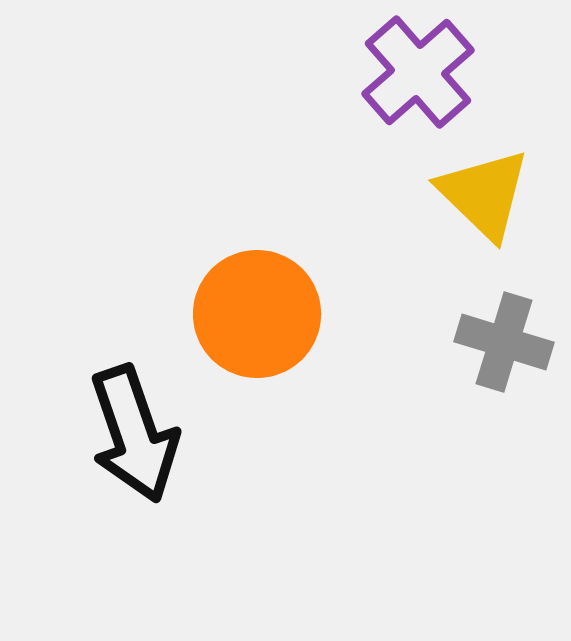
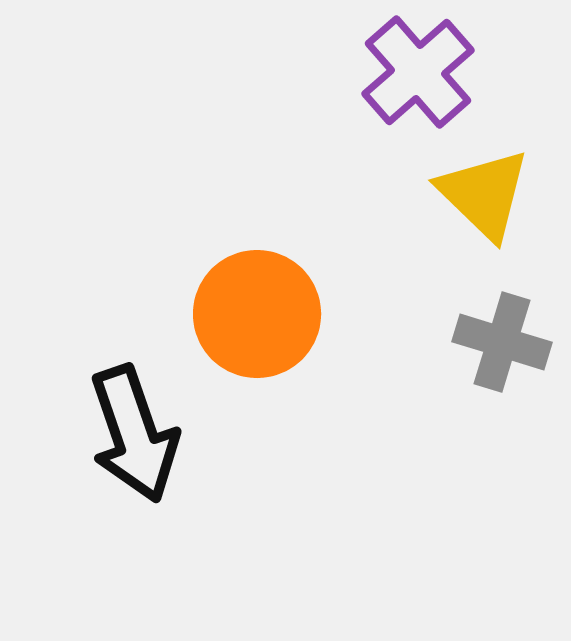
gray cross: moved 2 px left
